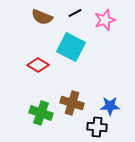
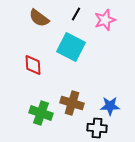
black line: moved 1 px right, 1 px down; rotated 32 degrees counterclockwise
brown semicircle: moved 3 px left, 1 px down; rotated 15 degrees clockwise
red diamond: moved 5 px left; rotated 55 degrees clockwise
black cross: moved 1 px down
